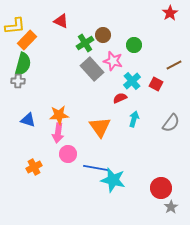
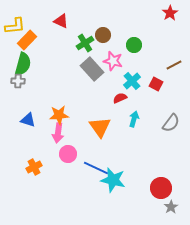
blue line: rotated 15 degrees clockwise
